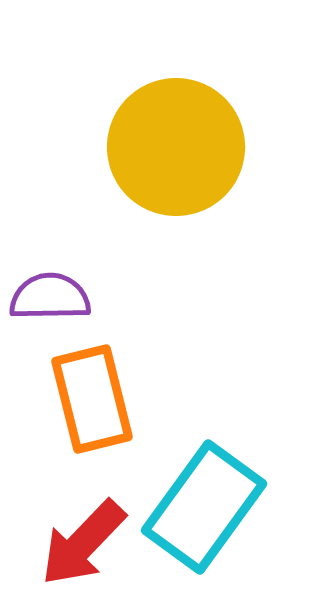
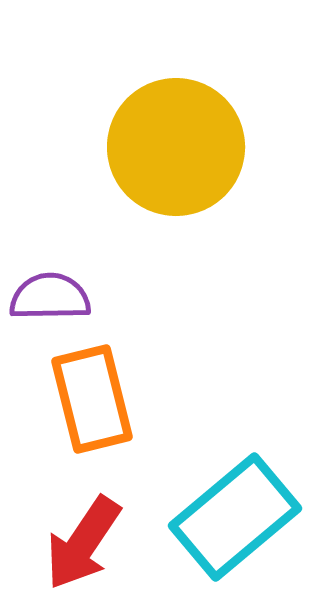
cyan rectangle: moved 31 px right, 10 px down; rotated 14 degrees clockwise
red arrow: rotated 10 degrees counterclockwise
